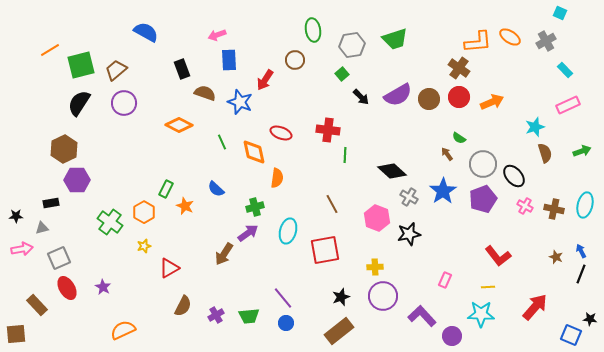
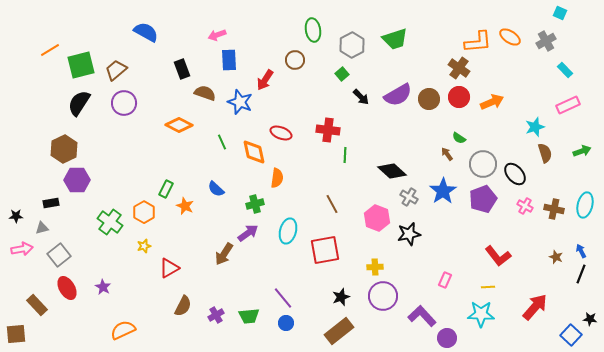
gray hexagon at (352, 45): rotated 20 degrees counterclockwise
black ellipse at (514, 176): moved 1 px right, 2 px up
green cross at (255, 207): moved 3 px up
gray square at (59, 258): moved 3 px up; rotated 15 degrees counterclockwise
blue square at (571, 335): rotated 20 degrees clockwise
purple circle at (452, 336): moved 5 px left, 2 px down
